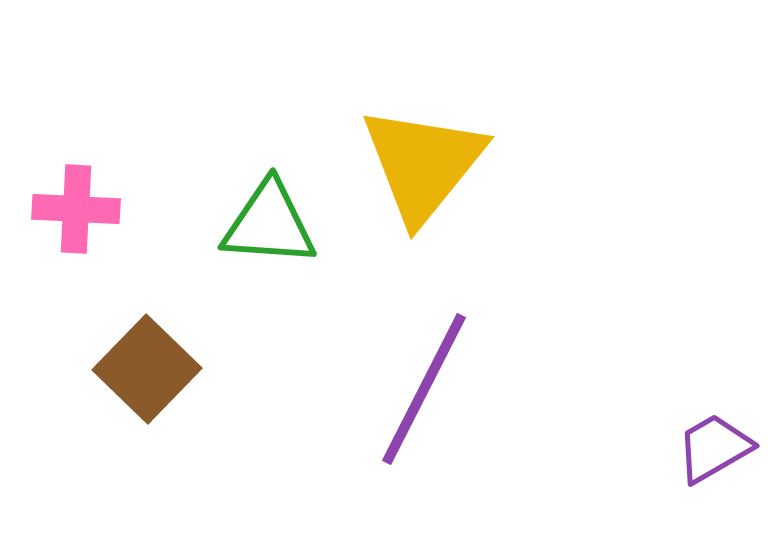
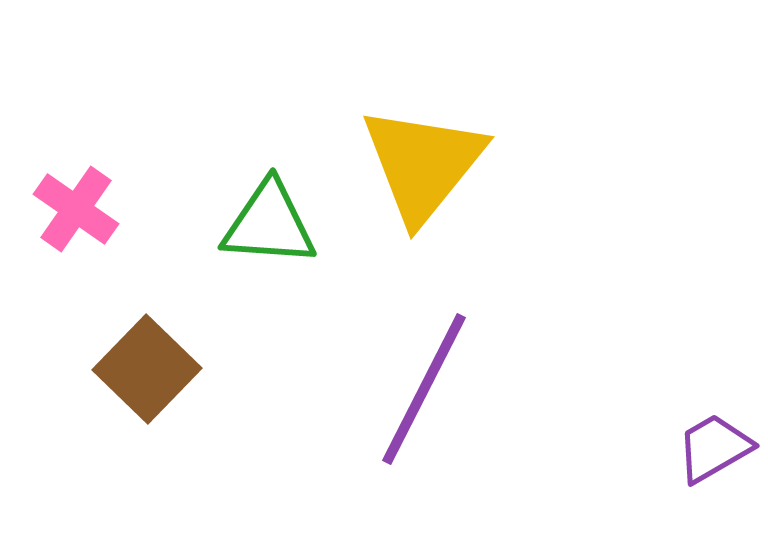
pink cross: rotated 32 degrees clockwise
